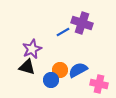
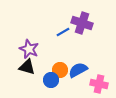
purple star: moved 3 px left; rotated 24 degrees counterclockwise
